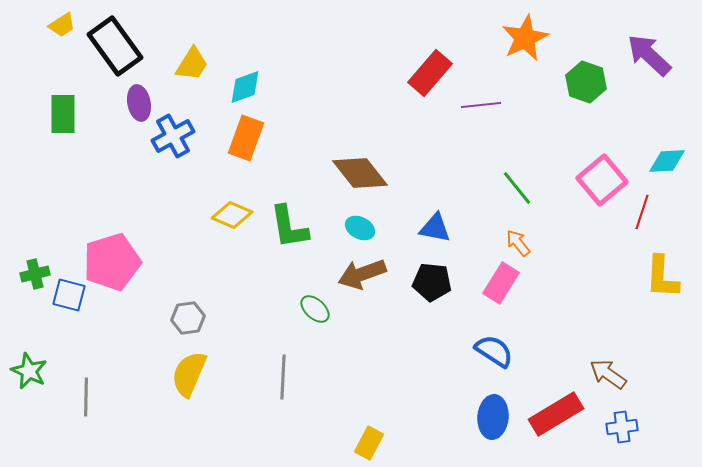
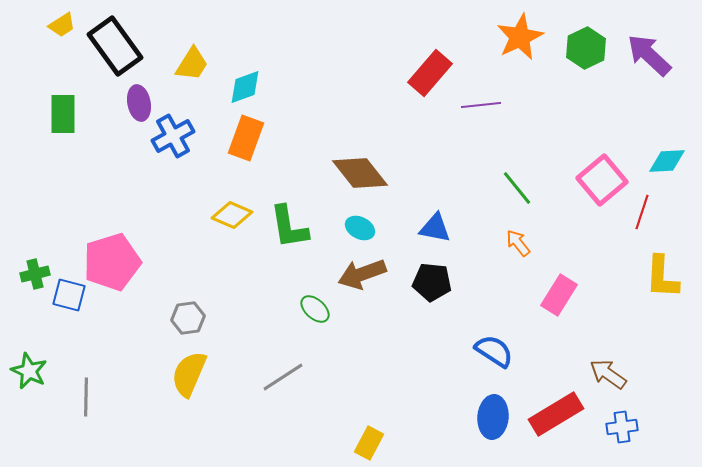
orange star at (525, 38): moved 5 px left, 1 px up
green hexagon at (586, 82): moved 34 px up; rotated 15 degrees clockwise
pink rectangle at (501, 283): moved 58 px right, 12 px down
gray line at (283, 377): rotated 54 degrees clockwise
